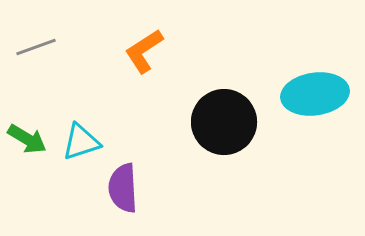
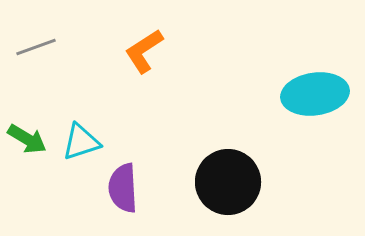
black circle: moved 4 px right, 60 px down
